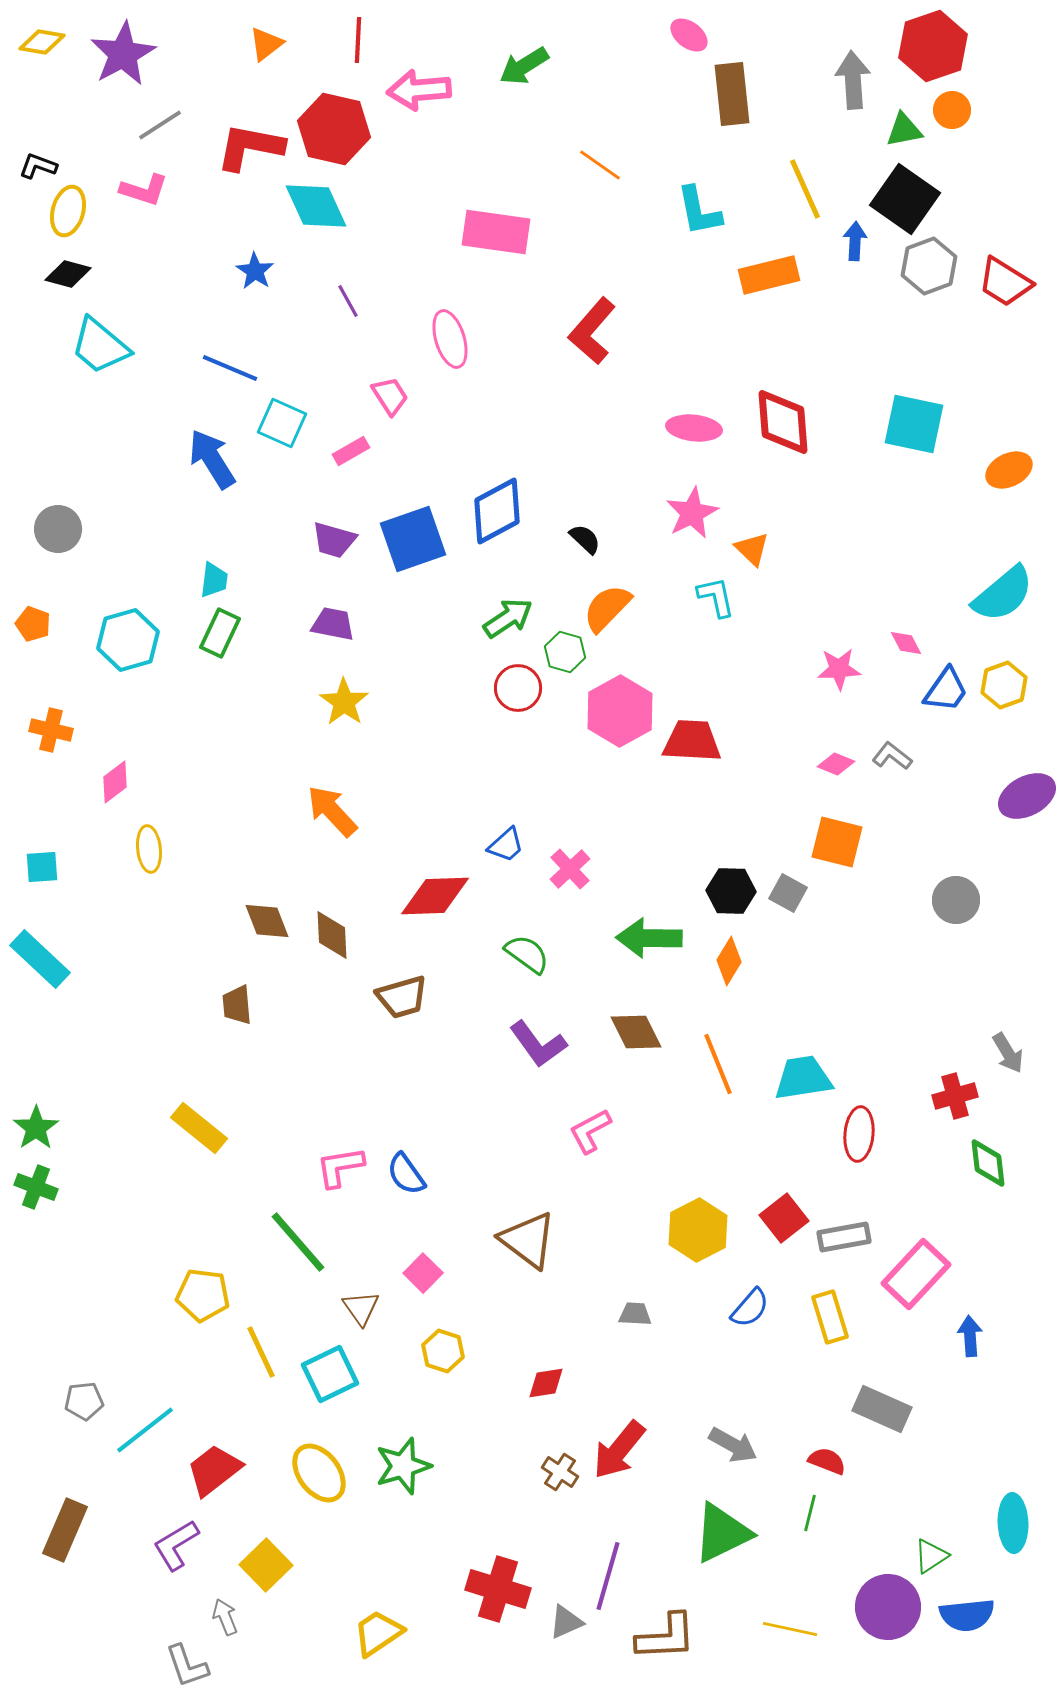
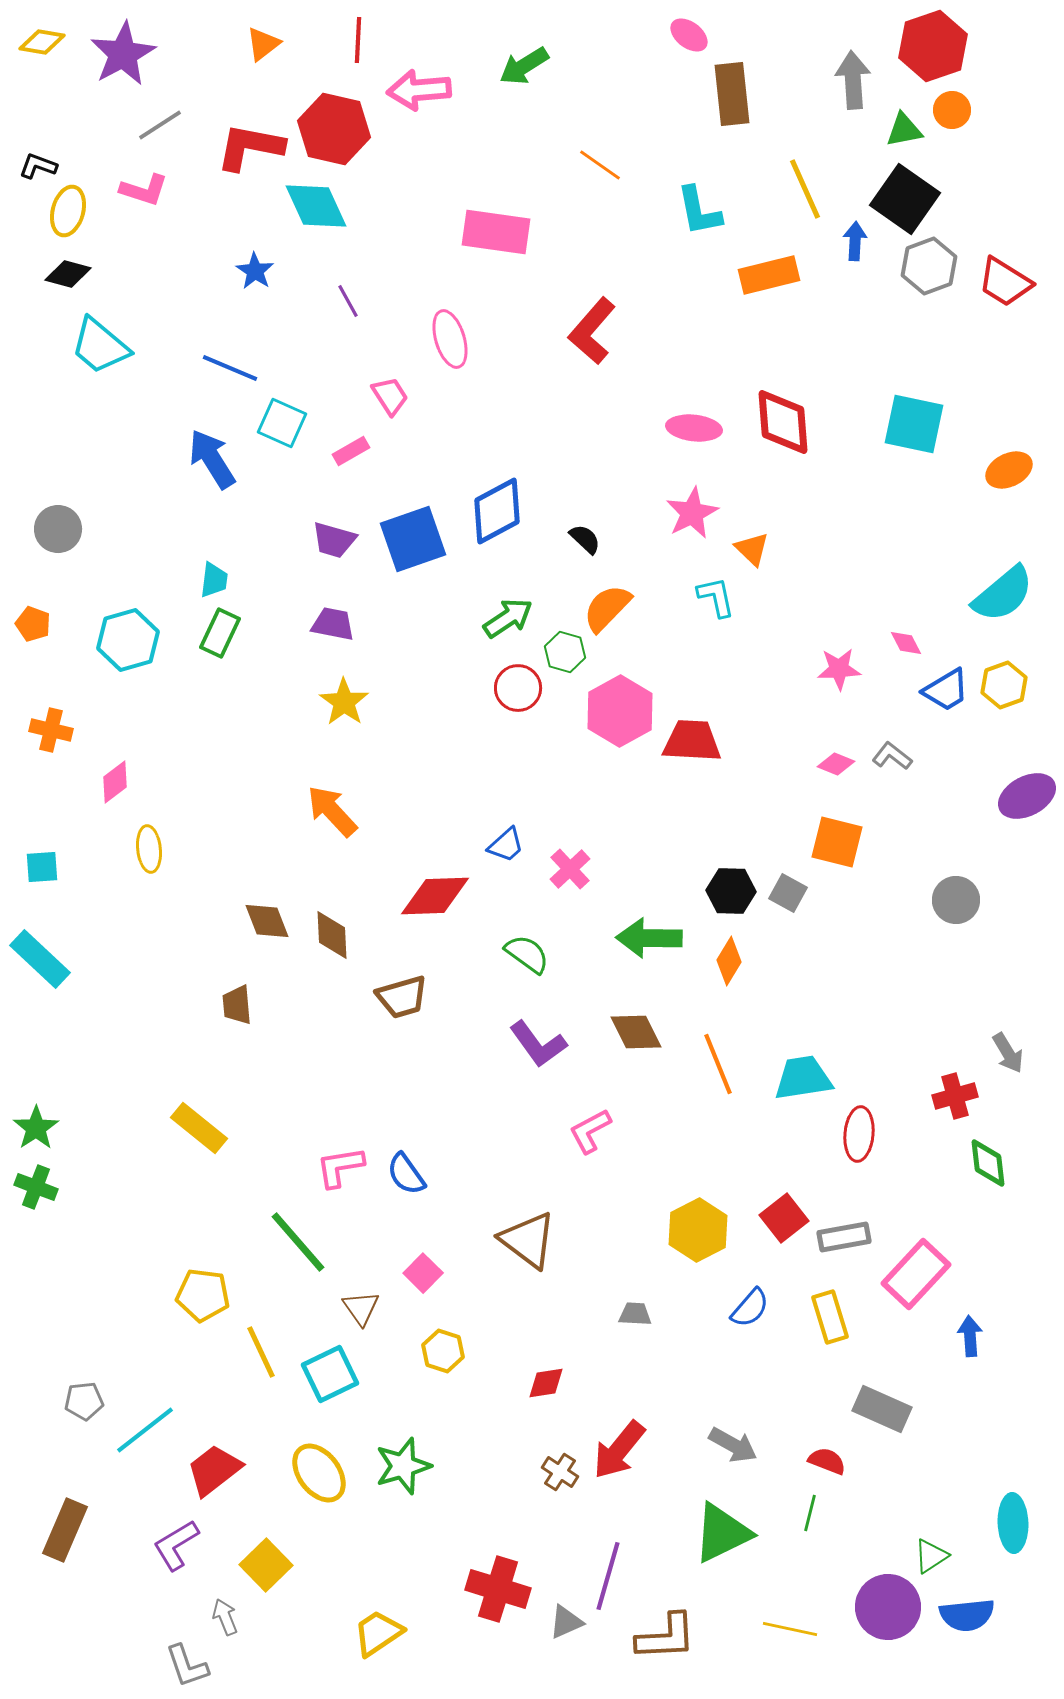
orange triangle at (266, 44): moved 3 px left
blue trapezoid at (946, 690): rotated 24 degrees clockwise
